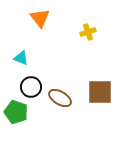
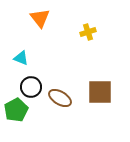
green pentagon: moved 2 px up; rotated 25 degrees clockwise
